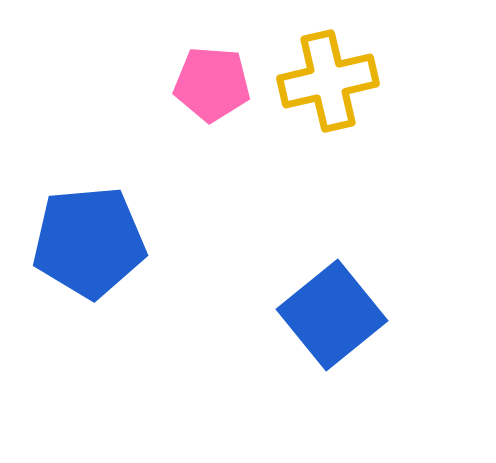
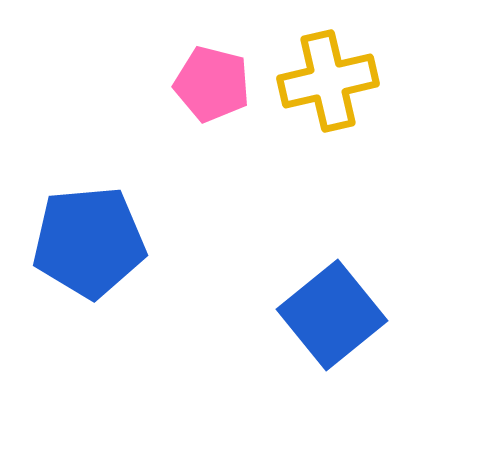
pink pentagon: rotated 10 degrees clockwise
